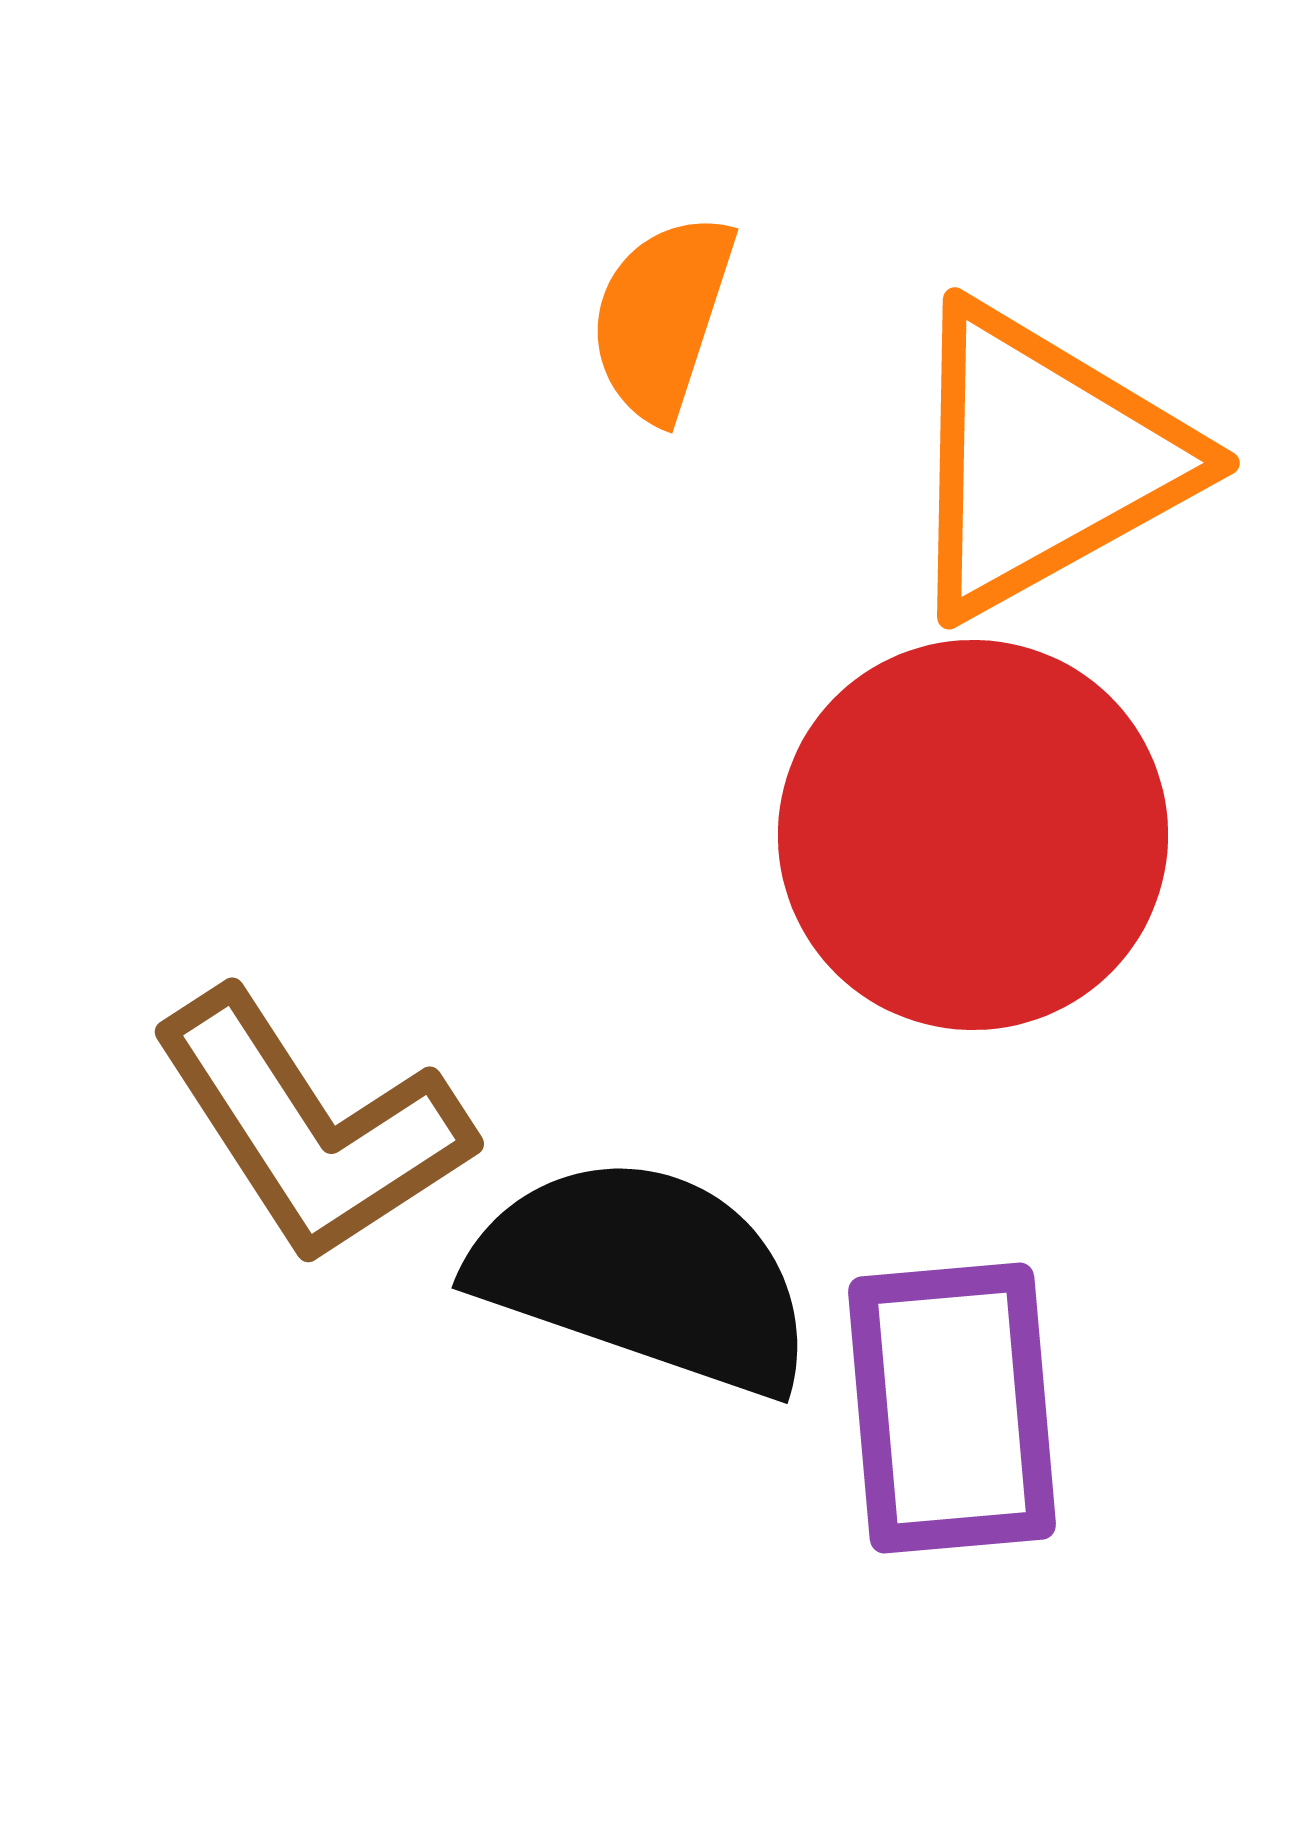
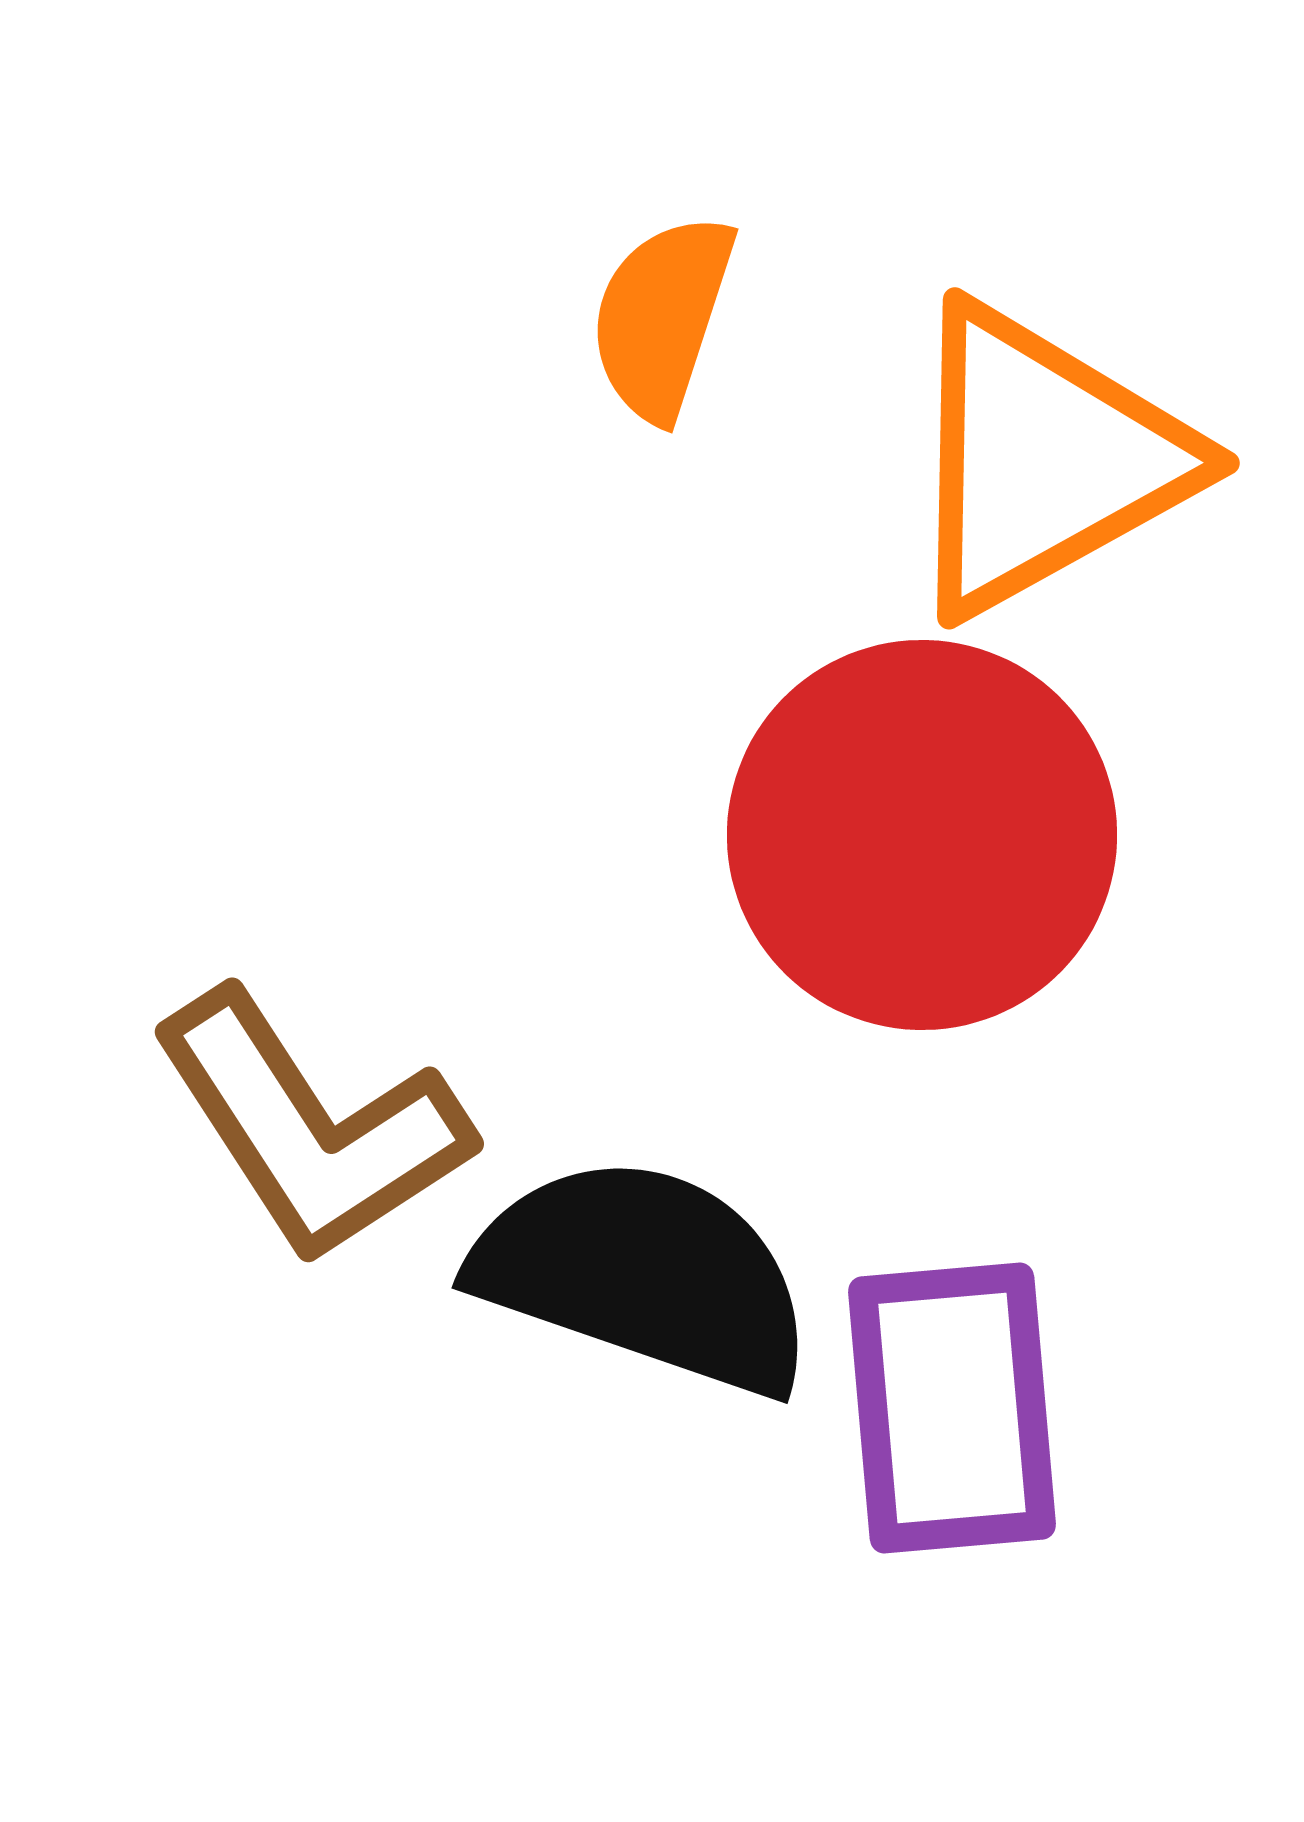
red circle: moved 51 px left
